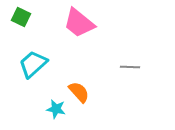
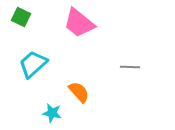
cyan star: moved 4 px left, 4 px down
